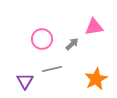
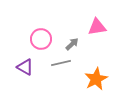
pink triangle: moved 3 px right
pink circle: moved 1 px left
gray line: moved 9 px right, 6 px up
purple triangle: moved 14 px up; rotated 30 degrees counterclockwise
